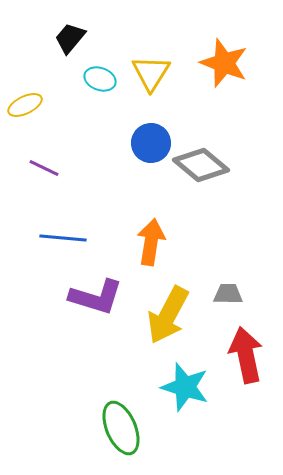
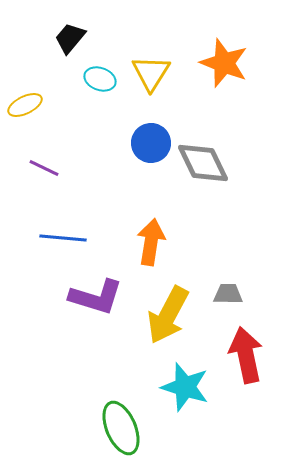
gray diamond: moved 2 px right, 2 px up; rotated 24 degrees clockwise
